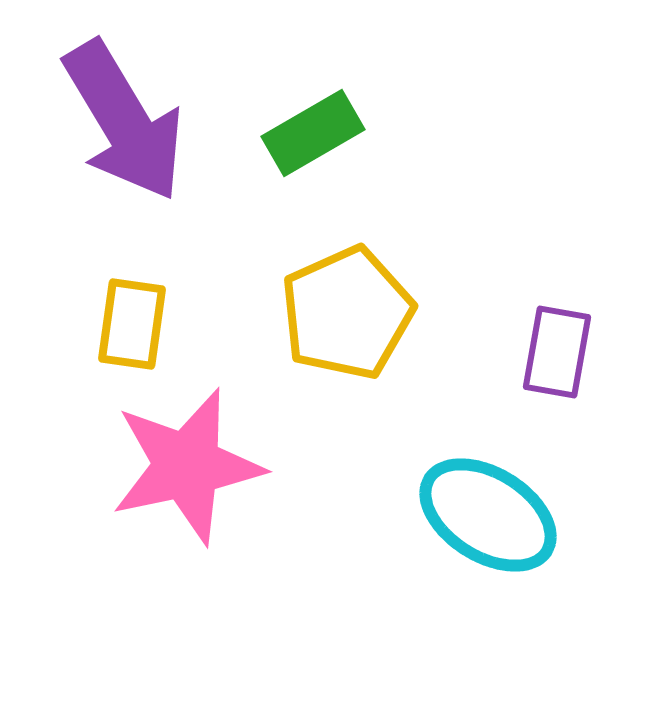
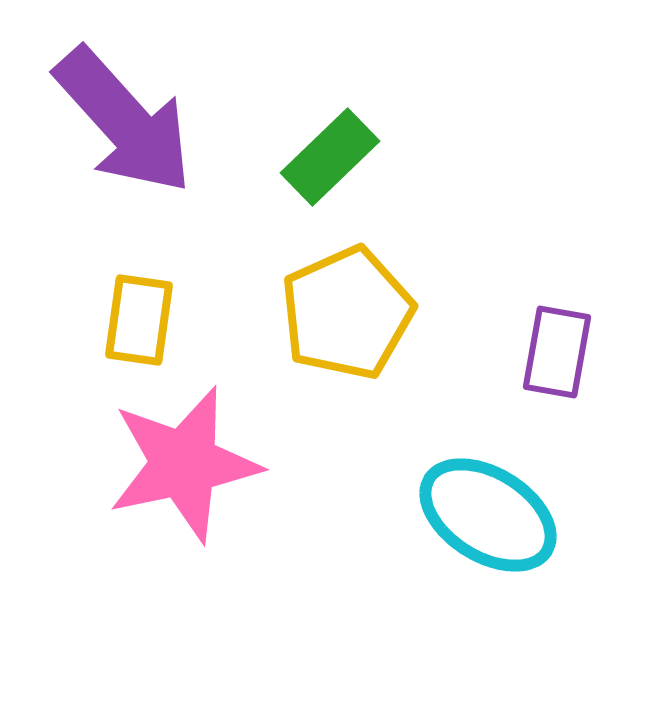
purple arrow: rotated 11 degrees counterclockwise
green rectangle: moved 17 px right, 24 px down; rotated 14 degrees counterclockwise
yellow rectangle: moved 7 px right, 4 px up
pink star: moved 3 px left, 2 px up
